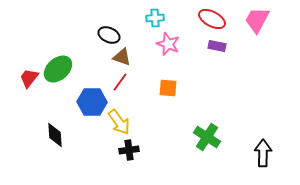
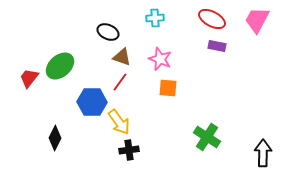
black ellipse: moved 1 px left, 3 px up
pink star: moved 8 px left, 15 px down
green ellipse: moved 2 px right, 3 px up
black diamond: moved 3 px down; rotated 30 degrees clockwise
